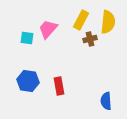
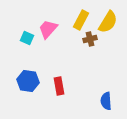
yellow semicircle: rotated 25 degrees clockwise
cyan square: rotated 16 degrees clockwise
